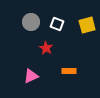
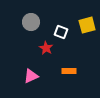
white square: moved 4 px right, 8 px down
